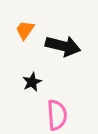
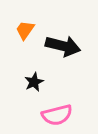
black star: moved 2 px right
pink semicircle: rotated 80 degrees clockwise
